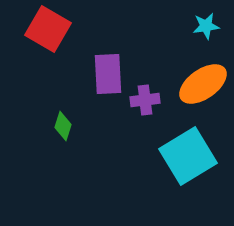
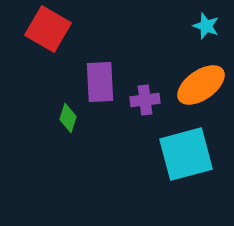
cyan star: rotated 28 degrees clockwise
purple rectangle: moved 8 px left, 8 px down
orange ellipse: moved 2 px left, 1 px down
green diamond: moved 5 px right, 8 px up
cyan square: moved 2 px left, 2 px up; rotated 16 degrees clockwise
